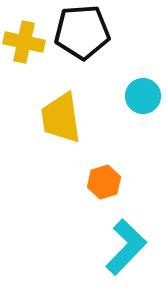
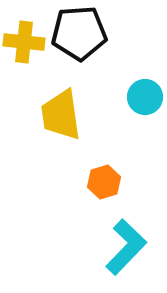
black pentagon: moved 3 px left, 1 px down
yellow cross: rotated 6 degrees counterclockwise
cyan circle: moved 2 px right, 1 px down
yellow trapezoid: moved 3 px up
